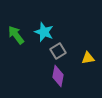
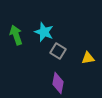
green arrow: rotated 18 degrees clockwise
gray square: rotated 28 degrees counterclockwise
purple diamond: moved 7 px down
